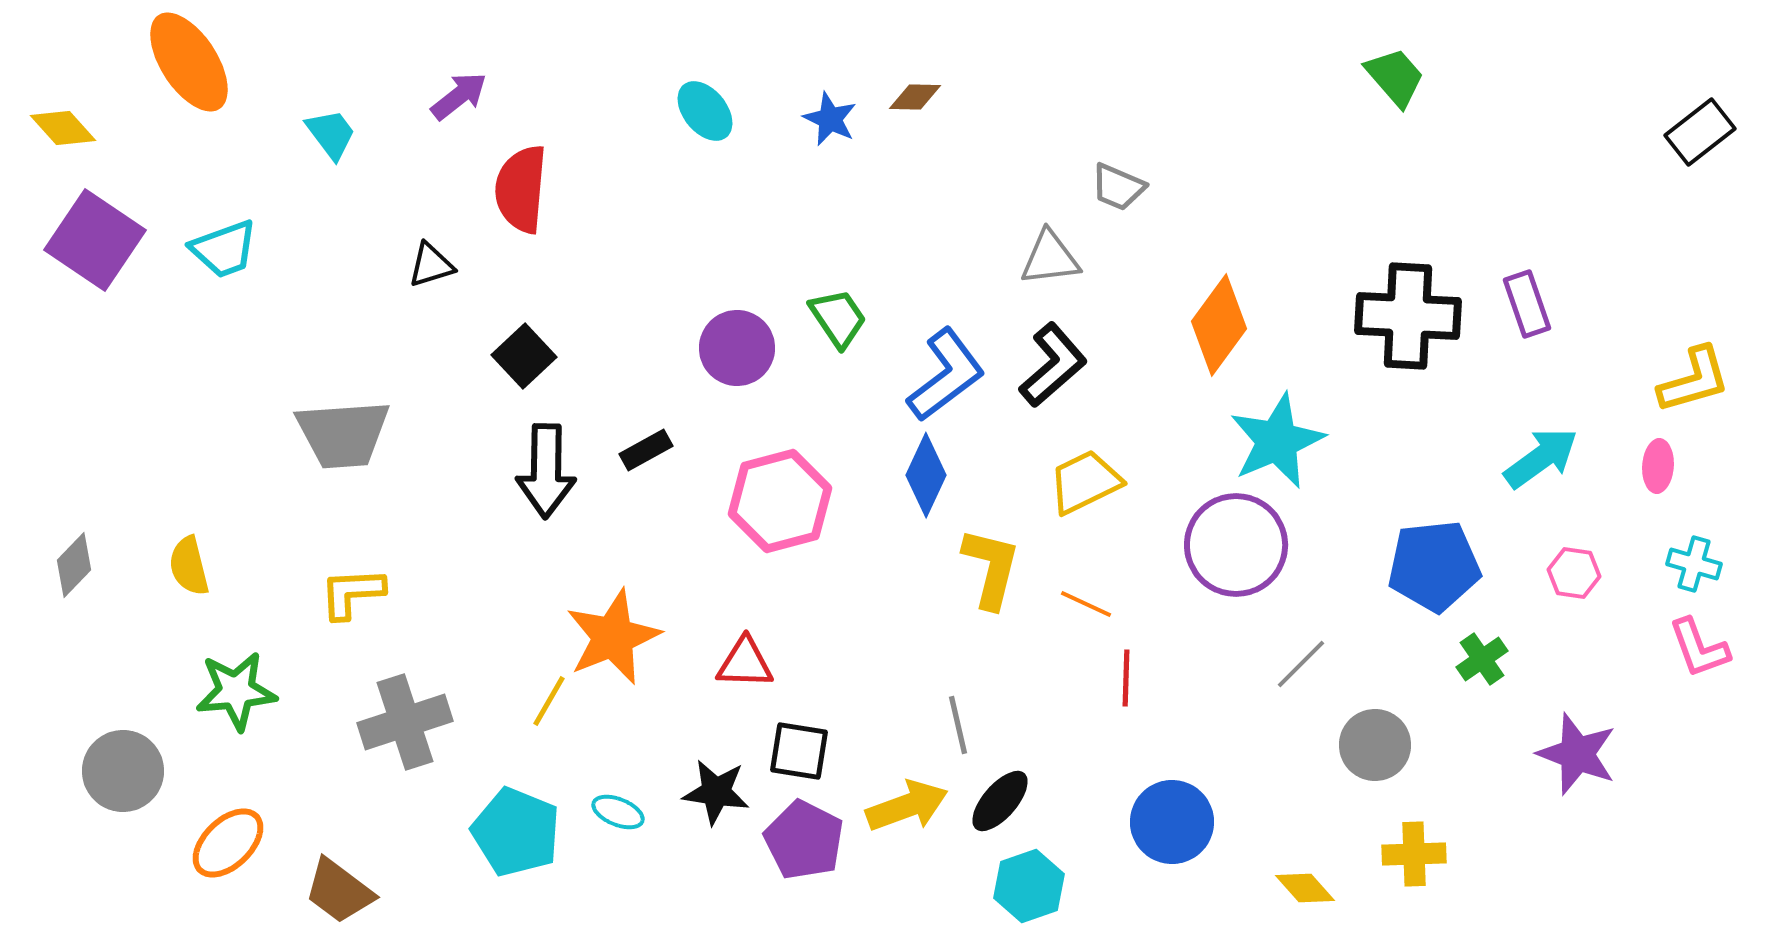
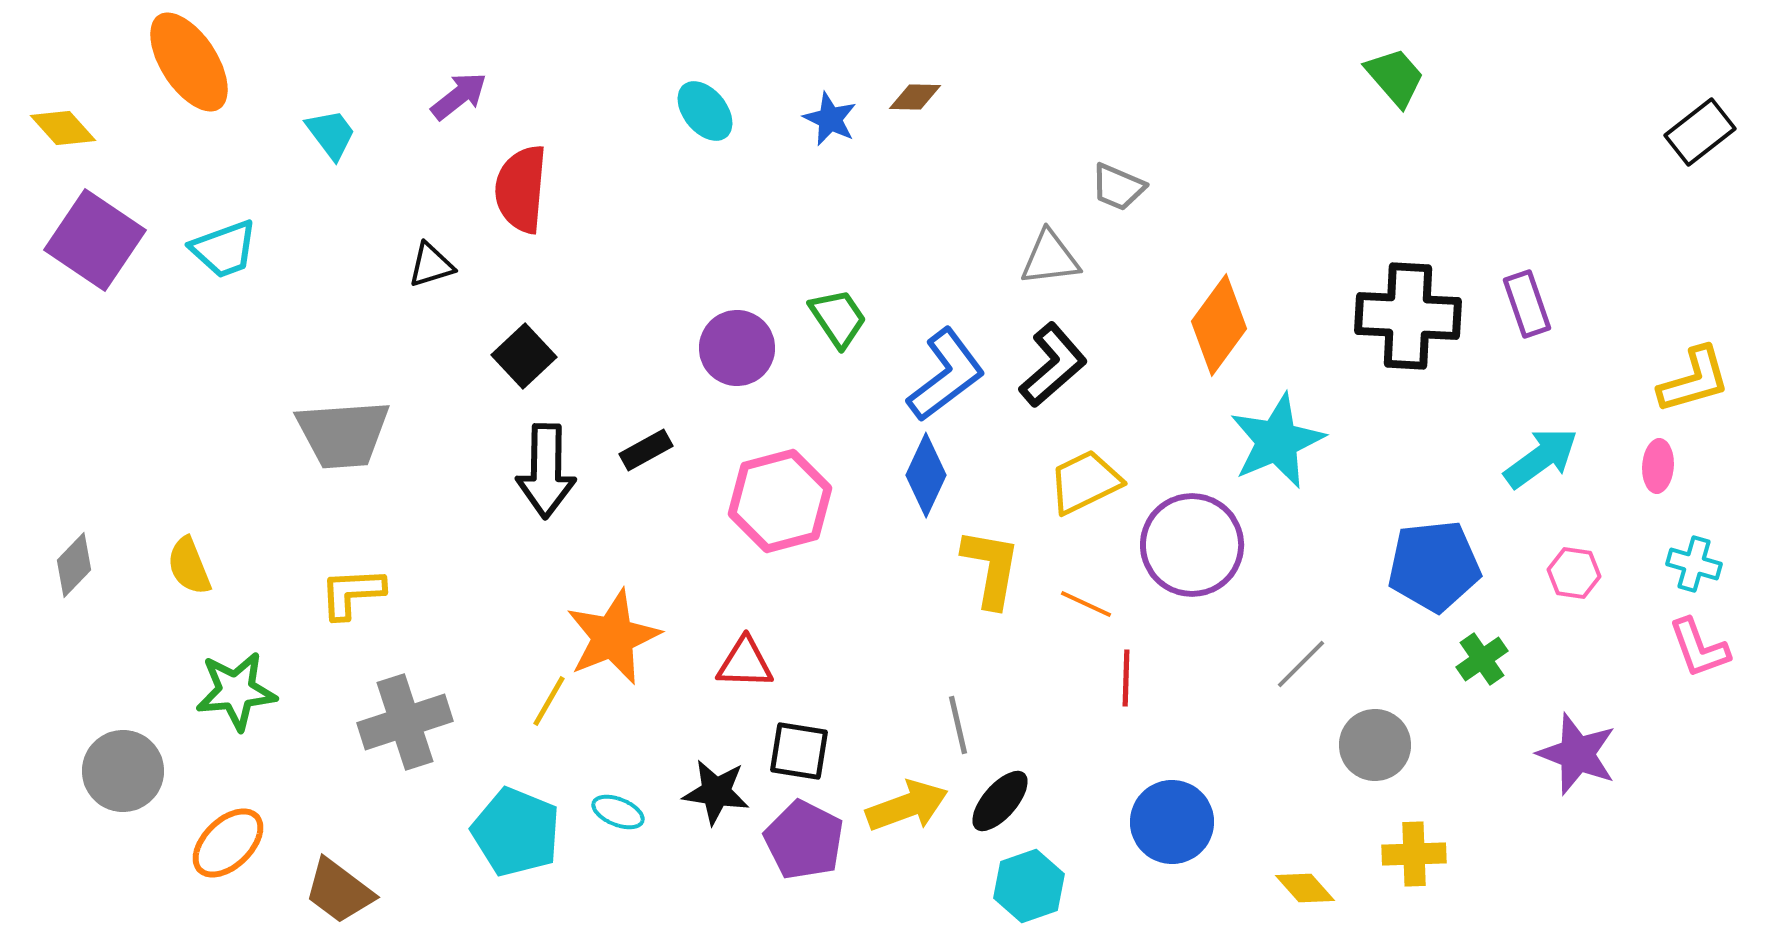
purple circle at (1236, 545): moved 44 px left
yellow semicircle at (189, 566): rotated 8 degrees counterclockwise
yellow L-shape at (991, 568): rotated 4 degrees counterclockwise
